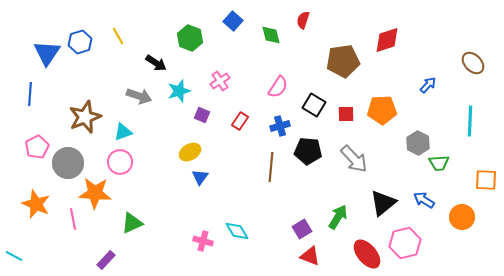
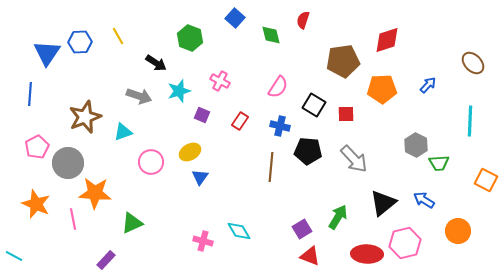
blue square at (233, 21): moved 2 px right, 3 px up
blue hexagon at (80, 42): rotated 15 degrees clockwise
pink cross at (220, 81): rotated 30 degrees counterclockwise
orange pentagon at (382, 110): moved 21 px up
blue cross at (280, 126): rotated 30 degrees clockwise
gray hexagon at (418, 143): moved 2 px left, 2 px down
pink circle at (120, 162): moved 31 px right
orange square at (486, 180): rotated 25 degrees clockwise
orange circle at (462, 217): moved 4 px left, 14 px down
cyan diamond at (237, 231): moved 2 px right
red ellipse at (367, 254): rotated 48 degrees counterclockwise
